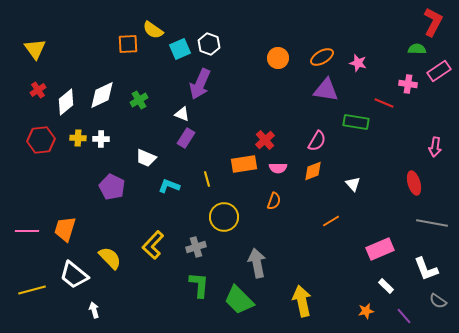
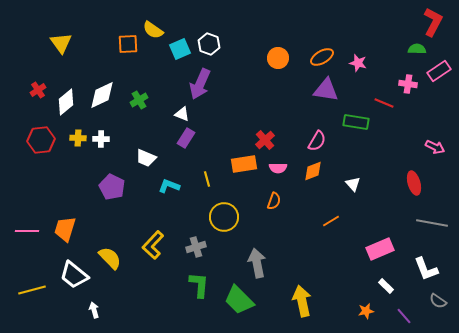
yellow triangle at (35, 49): moved 26 px right, 6 px up
pink arrow at (435, 147): rotated 72 degrees counterclockwise
